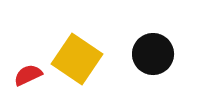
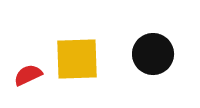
yellow square: rotated 36 degrees counterclockwise
